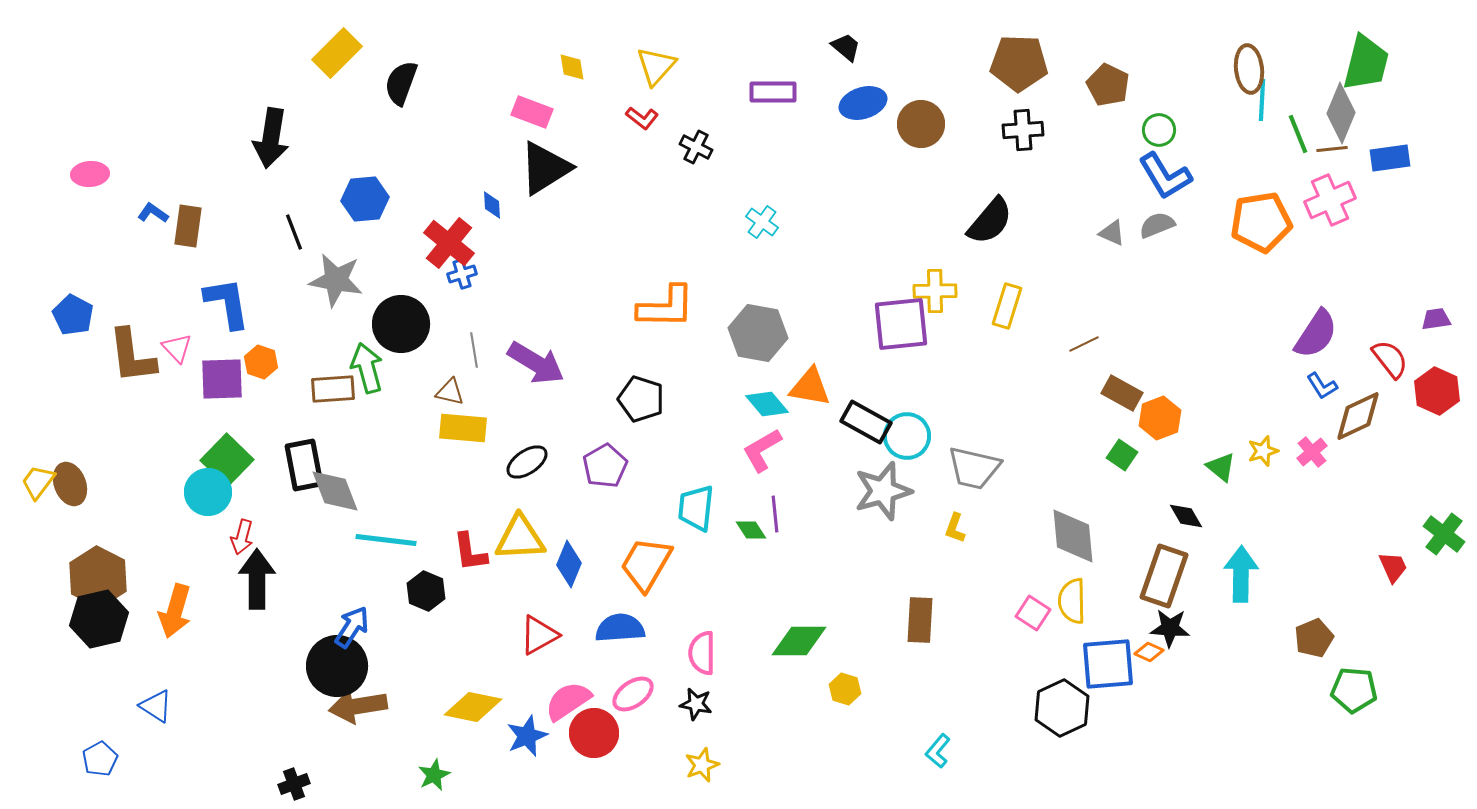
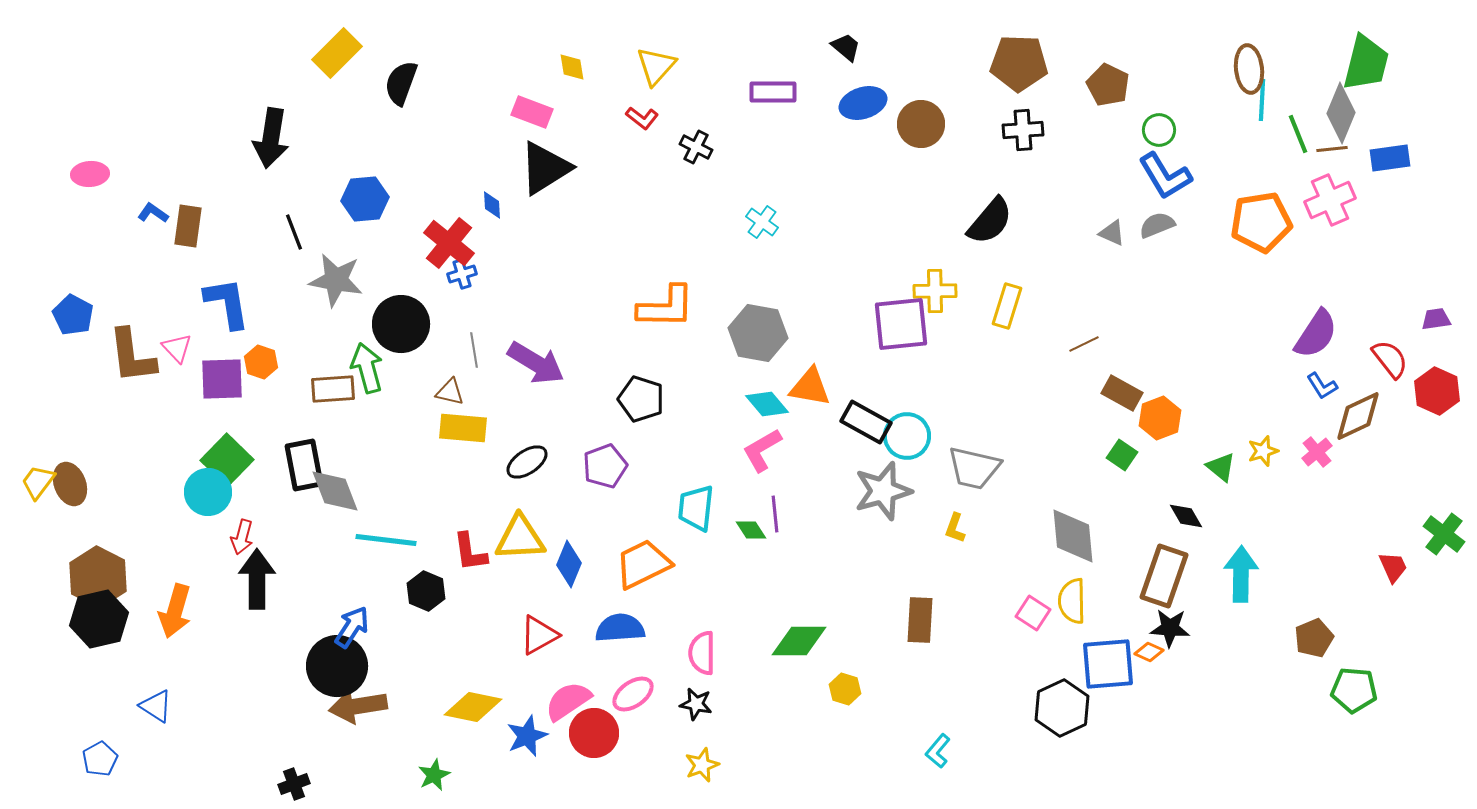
pink cross at (1312, 452): moved 5 px right
purple pentagon at (605, 466): rotated 9 degrees clockwise
orange trapezoid at (646, 564): moved 3 px left; rotated 34 degrees clockwise
